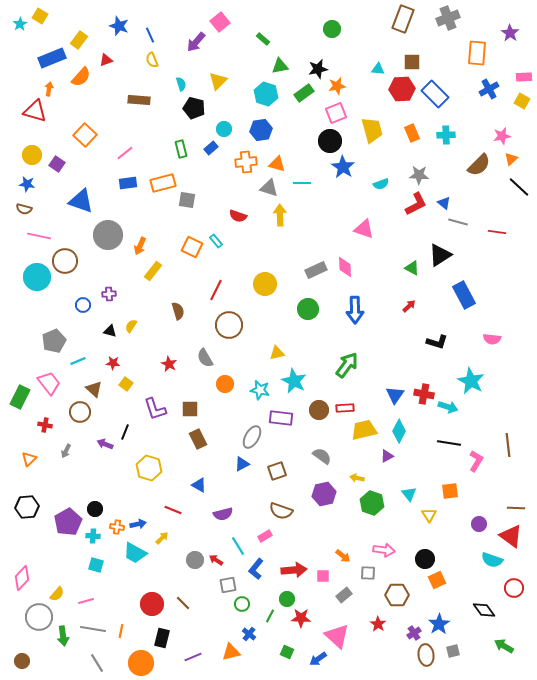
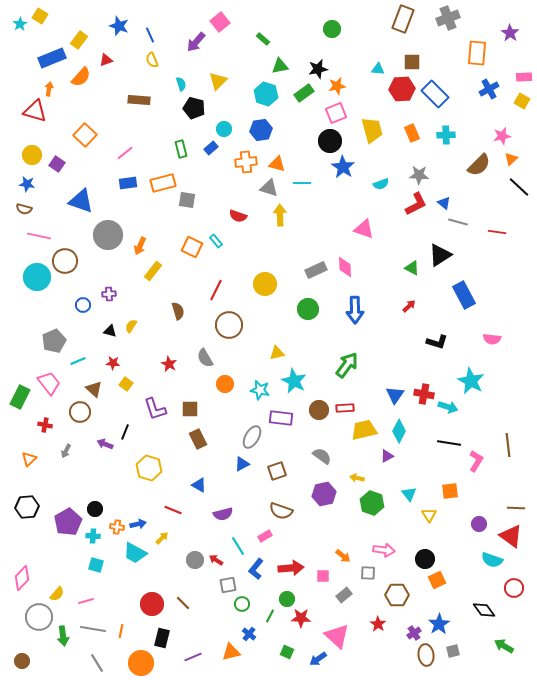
red arrow at (294, 570): moved 3 px left, 2 px up
